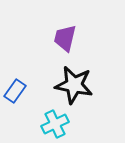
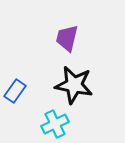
purple trapezoid: moved 2 px right
